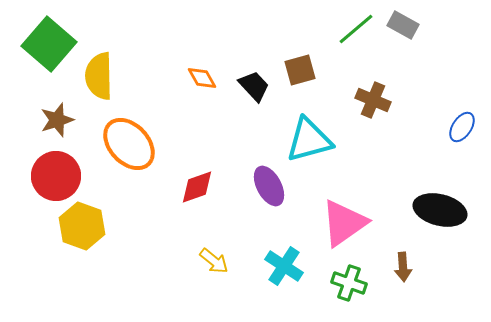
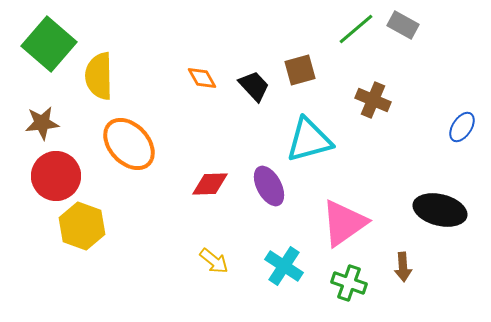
brown star: moved 15 px left, 3 px down; rotated 12 degrees clockwise
red diamond: moved 13 px right, 3 px up; rotated 18 degrees clockwise
